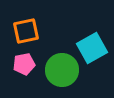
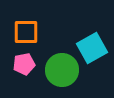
orange square: moved 1 px down; rotated 12 degrees clockwise
